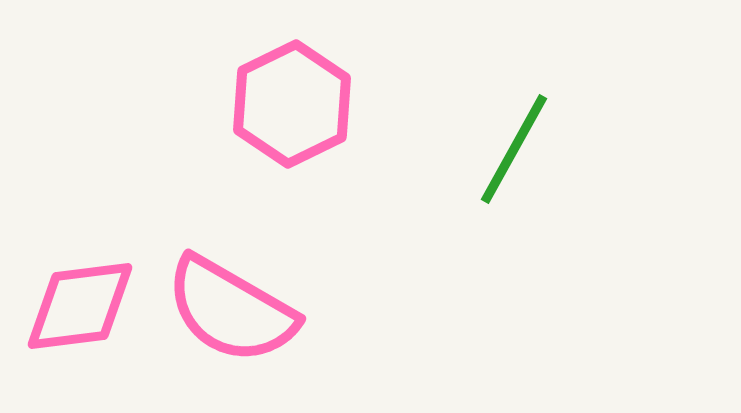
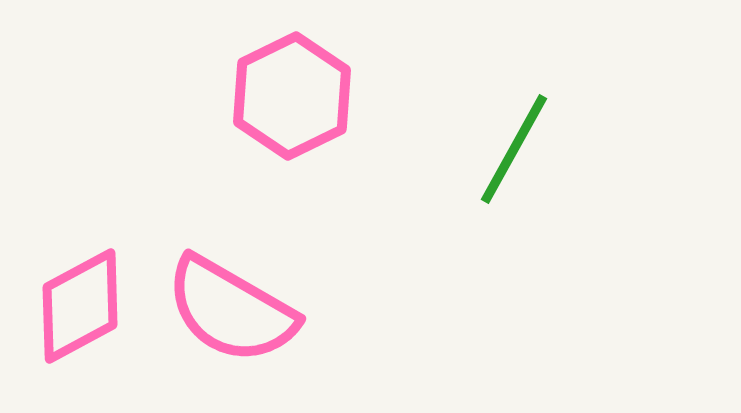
pink hexagon: moved 8 px up
pink diamond: rotated 21 degrees counterclockwise
